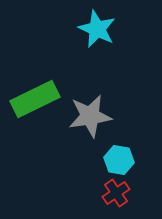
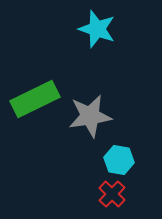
cyan star: rotated 6 degrees counterclockwise
red cross: moved 4 px left, 1 px down; rotated 12 degrees counterclockwise
